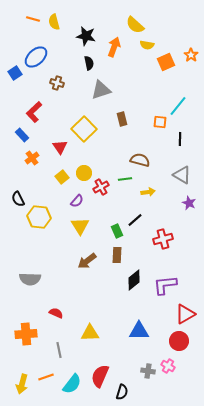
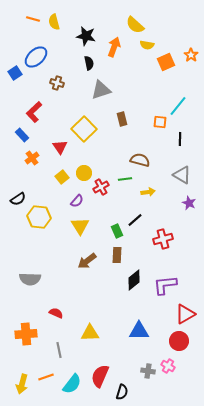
black semicircle at (18, 199): rotated 98 degrees counterclockwise
